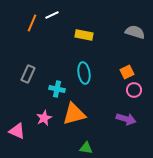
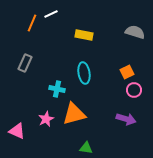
white line: moved 1 px left, 1 px up
gray rectangle: moved 3 px left, 11 px up
pink star: moved 2 px right, 1 px down
